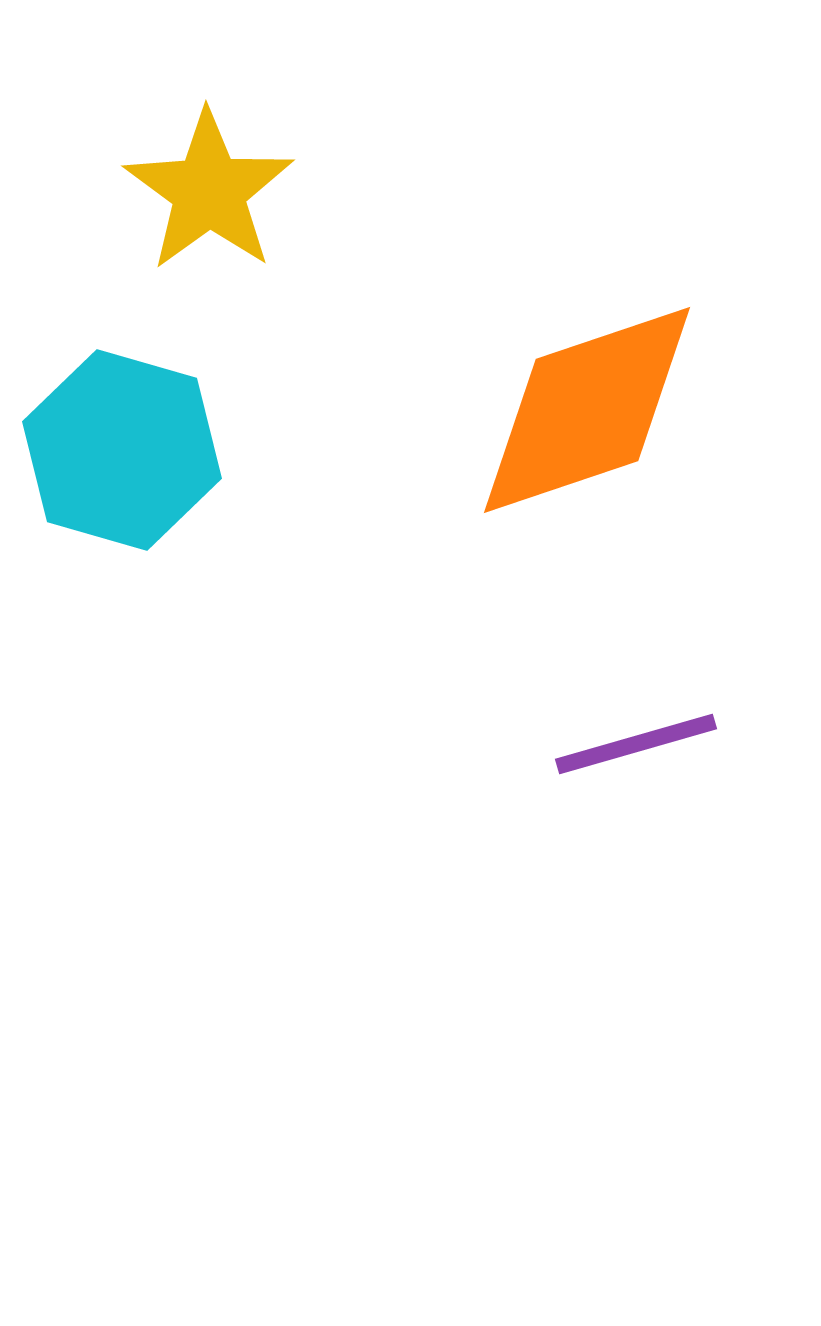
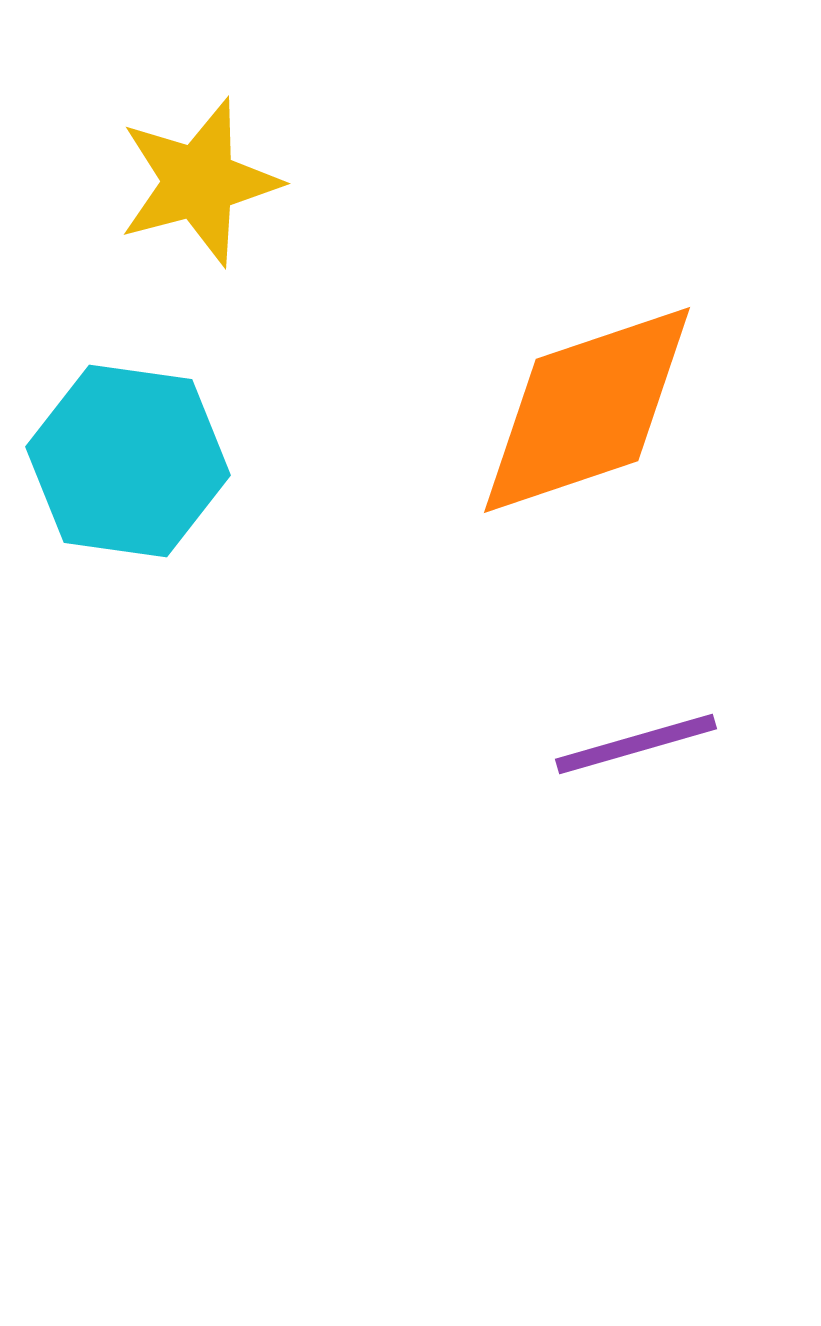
yellow star: moved 10 px left, 9 px up; rotated 21 degrees clockwise
cyan hexagon: moved 6 px right, 11 px down; rotated 8 degrees counterclockwise
